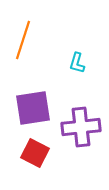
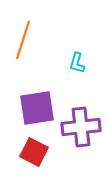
purple square: moved 4 px right
red square: moved 1 px left, 1 px up
